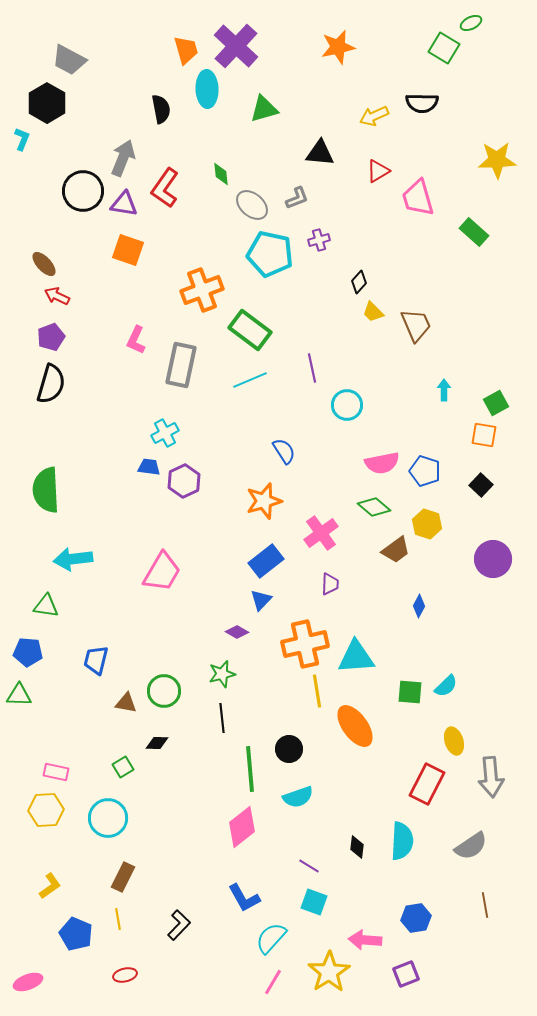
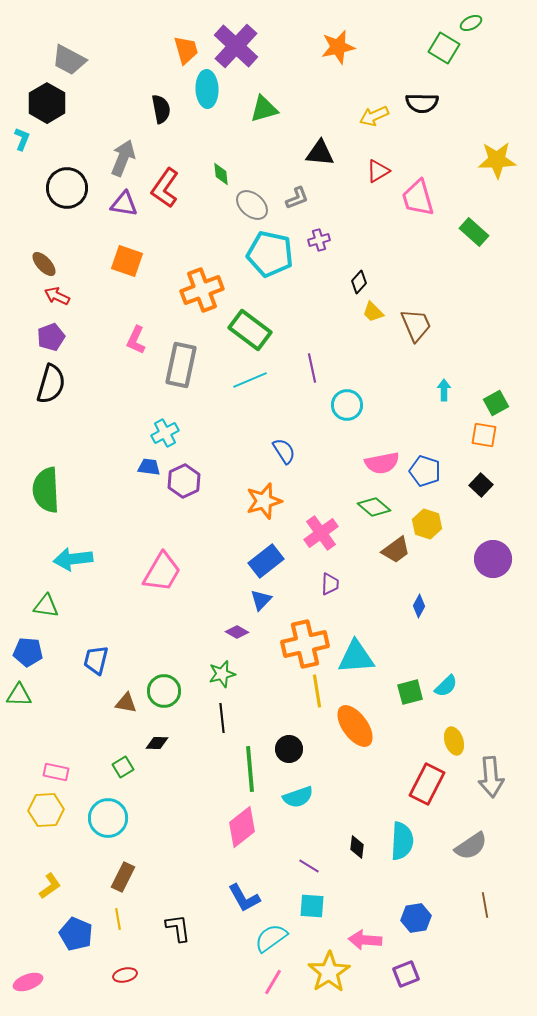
black circle at (83, 191): moved 16 px left, 3 px up
orange square at (128, 250): moved 1 px left, 11 px down
green square at (410, 692): rotated 20 degrees counterclockwise
cyan square at (314, 902): moved 2 px left, 4 px down; rotated 16 degrees counterclockwise
black L-shape at (179, 925): moved 1 px left, 3 px down; rotated 52 degrees counterclockwise
cyan semicircle at (271, 938): rotated 12 degrees clockwise
